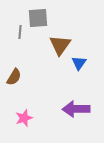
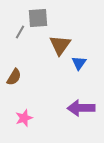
gray line: rotated 24 degrees clockwise
purple arrow: moved 5 px right, 1 px up
